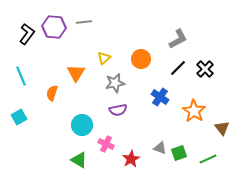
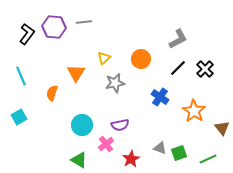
purple semicircle: moved 2 px right, 15 px down
pink cross: rotated 28 degrees clockwise
